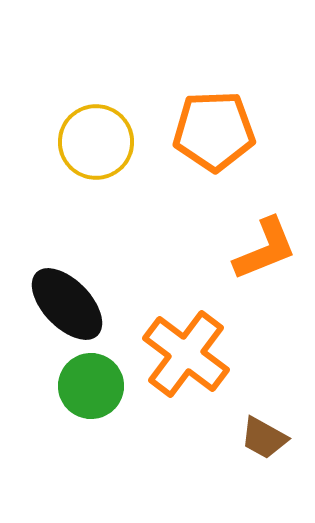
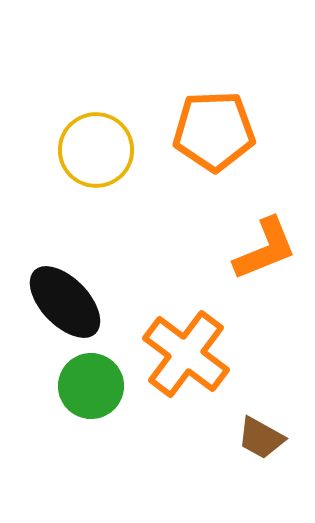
yellow circle: moved 8 px down
black ellipse: moved 2 px left, 2 px up
brown trapezoid: moved 3 px left
